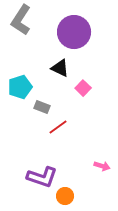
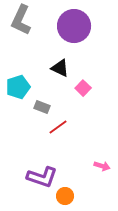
gray L-shape: rotated 8 degrees counterclockwise
purple circle: moved 6 px up
cyan pentagon: moved 2 px left
